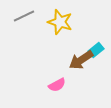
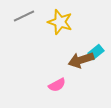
cyan rectangle: moved 2 px down
brown arrow: rotated 15 degrees clockwise
